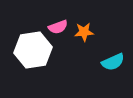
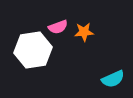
cyan semicircle: moved 17 px down
